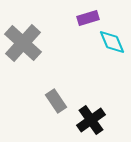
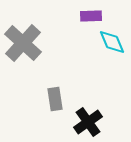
purple rectangle: moved 3 px right, 2 px up; rotated 15 degrees clockwise
gray rectangle: moved 1 px left, 2 px up; rotated 25 degrees clockwise
black cross: moved 3 px left, 2 px down
